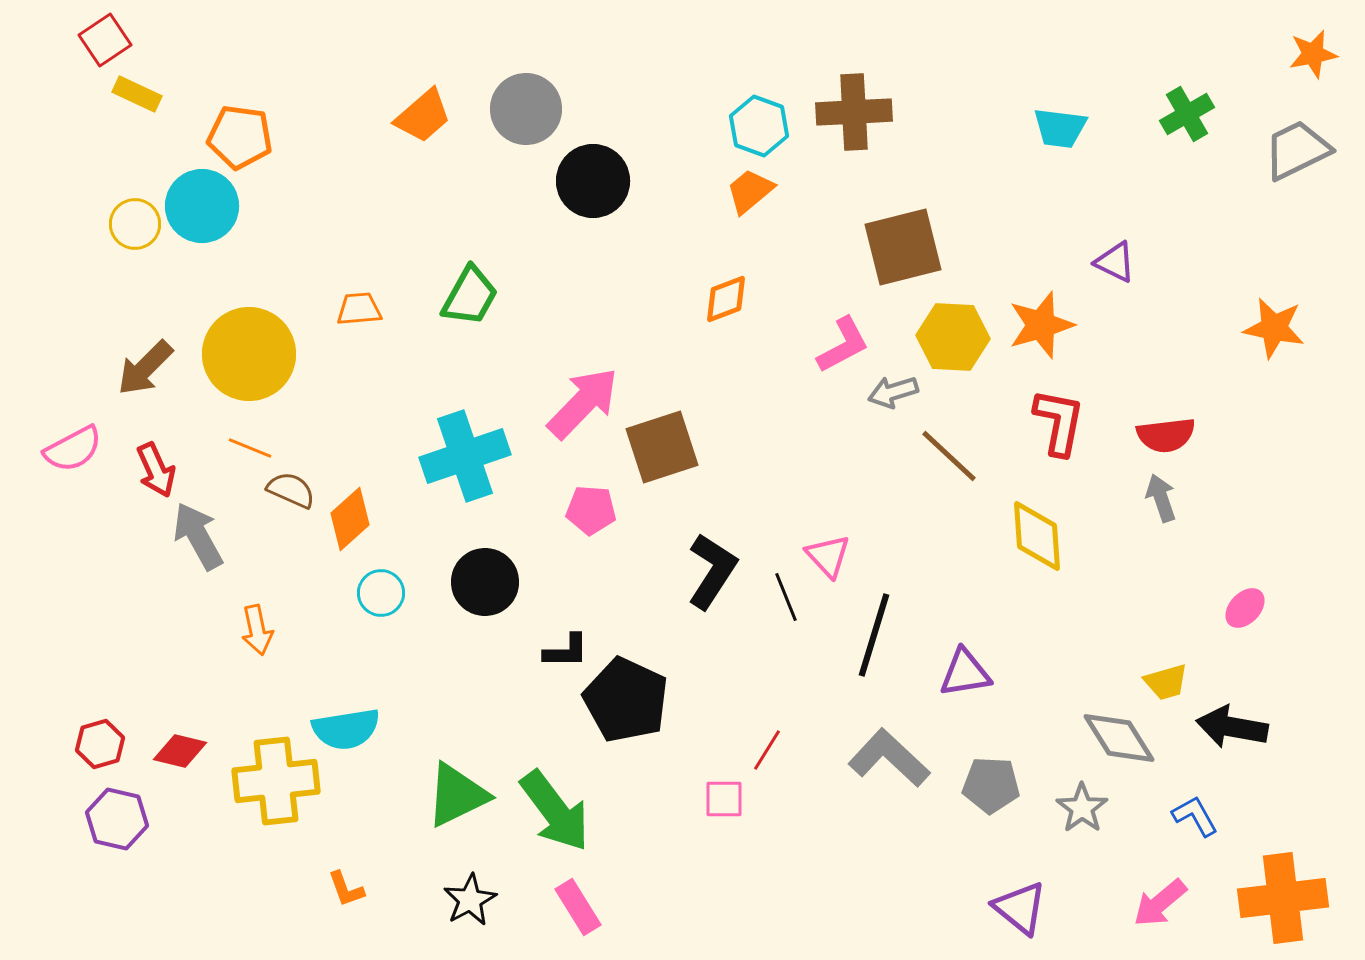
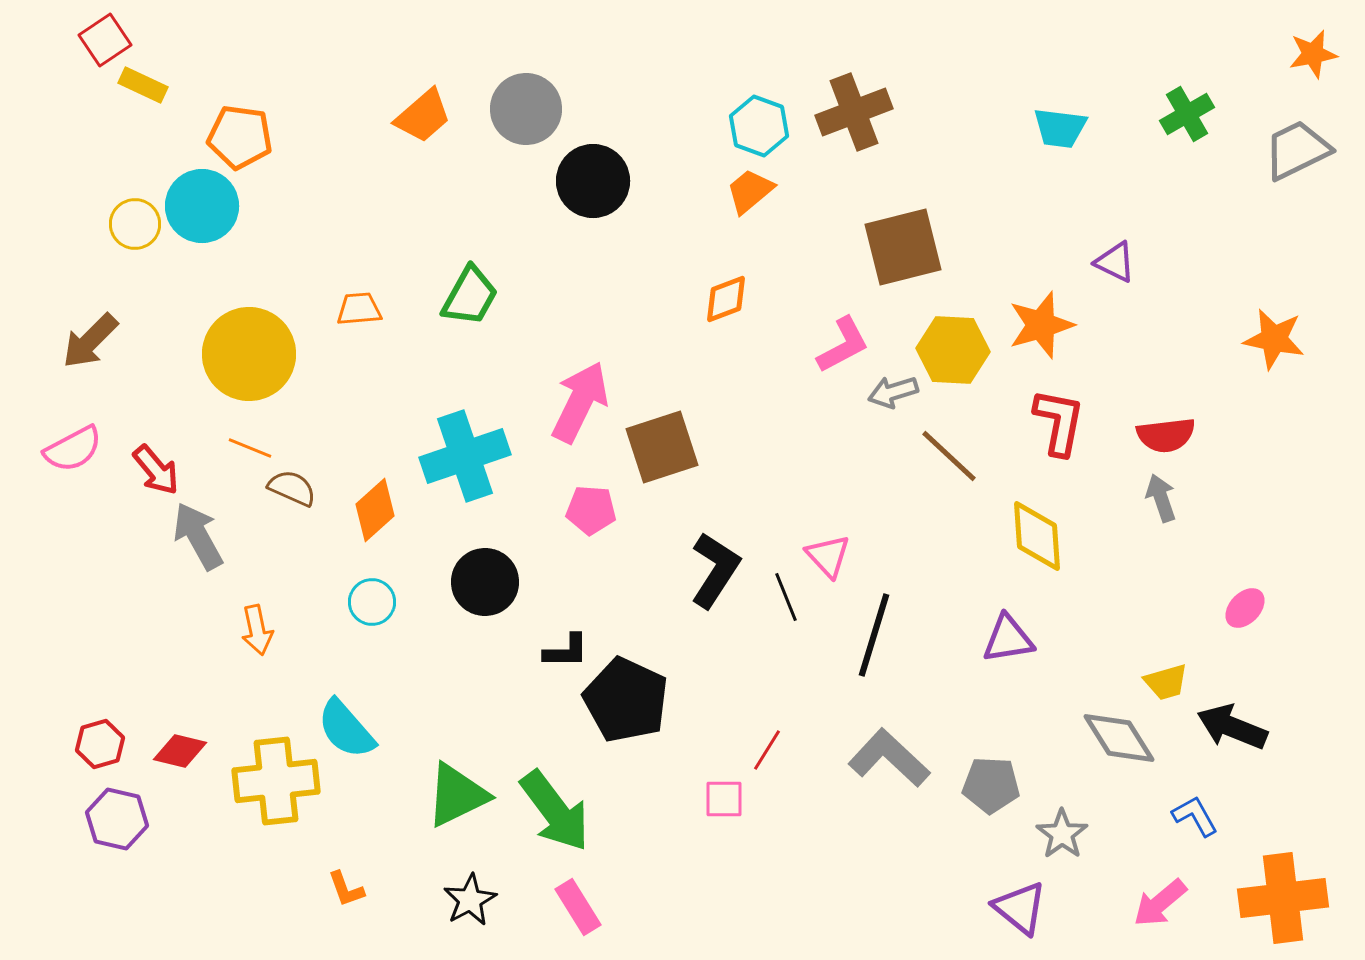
yellow rectangle at (137, 94): moved 6 px right, 9 px up
brown cross at (854, 112): rotated 18 degrees counterclockwise
orange star at (1274, 328): moved 11 px down
yellow hexagon at (953, 337): moved 13 px down
brown arrow at (145, 368): moved 55 px left, 27 px up
pink arrow at (583, 403): moved 3 px left, 1 px up; rotated 18 degrees counterclockwise
red arrow at (156, 470): rotated 16 degrees counterclockwise
brown semicircle at (291, 490): moved 1 px right, 2 px up
orange diamond at (350, 519): moved 25 px right, 9 px up
black L-shape at (712, 571): moved 3 px right, 1 px up
cyan circle at (381, 593): moved 9 px left, 9 px down
purple triangle at (965, 673): moved 43 px right, 34 px up
black arrow at (1232, 727): rotated 12 degrees clockwise
cyan semicircle at (346, 729): rotated 58 degrees clockwise
gray star at (1082, 808): moved 20 px left, 26 px down
